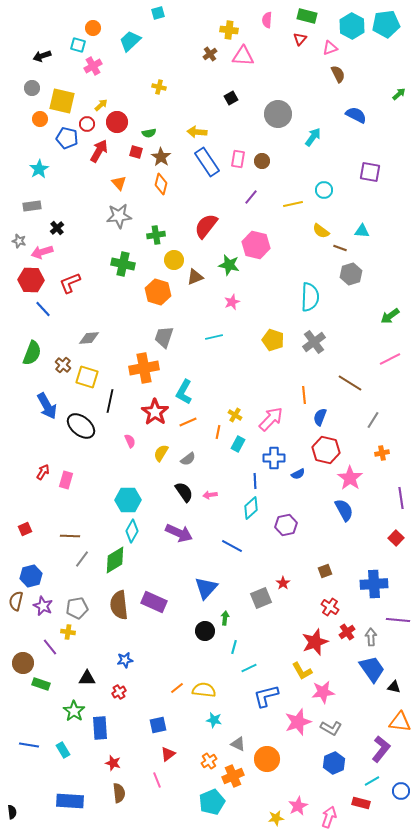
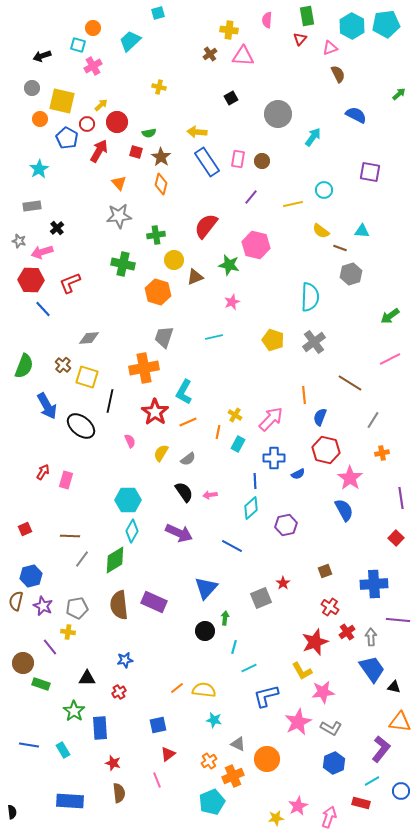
green rectangle at (307, 16): rotated 66 degrees clockwise
blue pentagon at (67, 138): rotated 15 degrees clockwise
green semicircle at (32, 353): moved 8 px left, 13 px down
pink star at (298, 722): rotated 8 degrees counterclockwise
